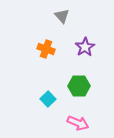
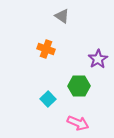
gray triangle: rotated 14 degrees counterclockwise
purple star: moved 13 px right, 12 px down
